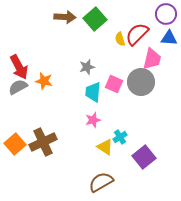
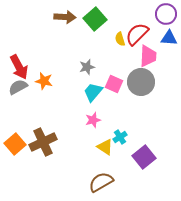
pink trapezoid: moved 4 px left, 3 px up; rotated 10 degrees counterclockwise
cyan trapezoid: rotated 35 degrees clockwise
